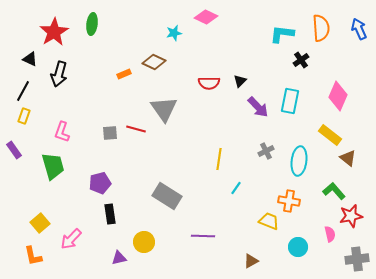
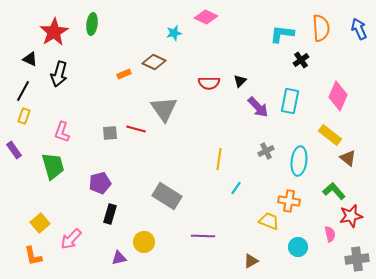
black rectangle at (110, 214): rotated 24 degrees clockwise
